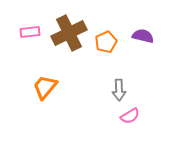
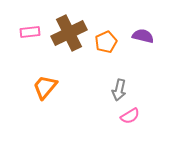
gray arrow: rotated 15 degrees clockwise
